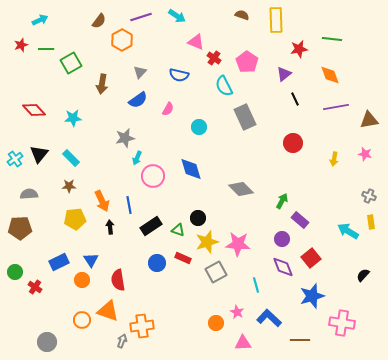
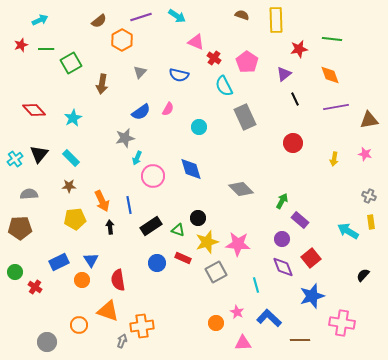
brown semicircle at (99, 21): rotated 14 degrees clockwise
blue semicircle at (138, 100): moved 3 px right, 12 px down
cyan star at (73, 118): rotated 24 degrees counterclockwise
orange circle at (82, 320): moved 3 px left, 5 px down
